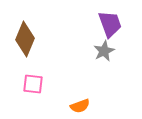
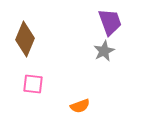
purple trapezoid: moved 2 px up
